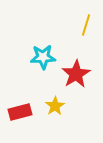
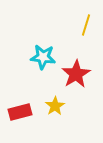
cyan star: rotated 10 degrees clockwise
